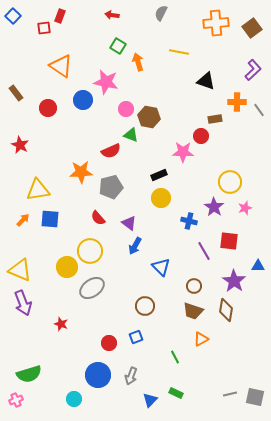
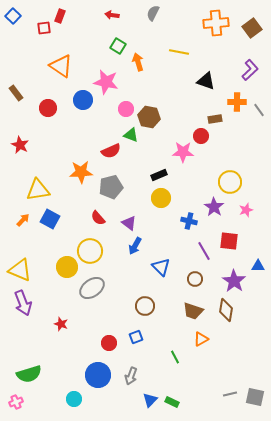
gray semicircle at (161, 13): moved 8 px left
purple L-shape at (253, 70): moved 3 px left
pink star at (245, 208): moved 1 px right, 2 px down
blue square at (50, 219): rotated 24 degrees clockwise
brown circle at (194, 286): moved 1 px right, 7 px up
green rectangle at (176, 393): moved 4 px left, 9 px down
pink cross at (16, 400): moved 2 px down
